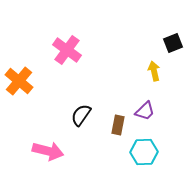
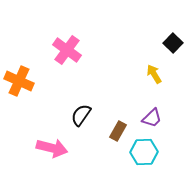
black square: rotated 24 degrees counterclockwise
yellow arrow: moved 3 px down; rotated 18 degrees counterclockwise
orange cross: rotated 16 degrees counterclockwise
purple trapezoid: moved 7 px right, 7 px down
brown rectangle: moved 6 px down; rotated 18 degrees clockwise
pink arrow: moved 4 px right, 3 px up
